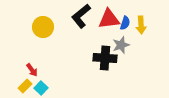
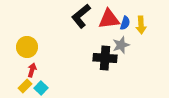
yellow circle: moved 16 px left, 20 px down
red arrow: rotated 128 degrees counterclockwise
